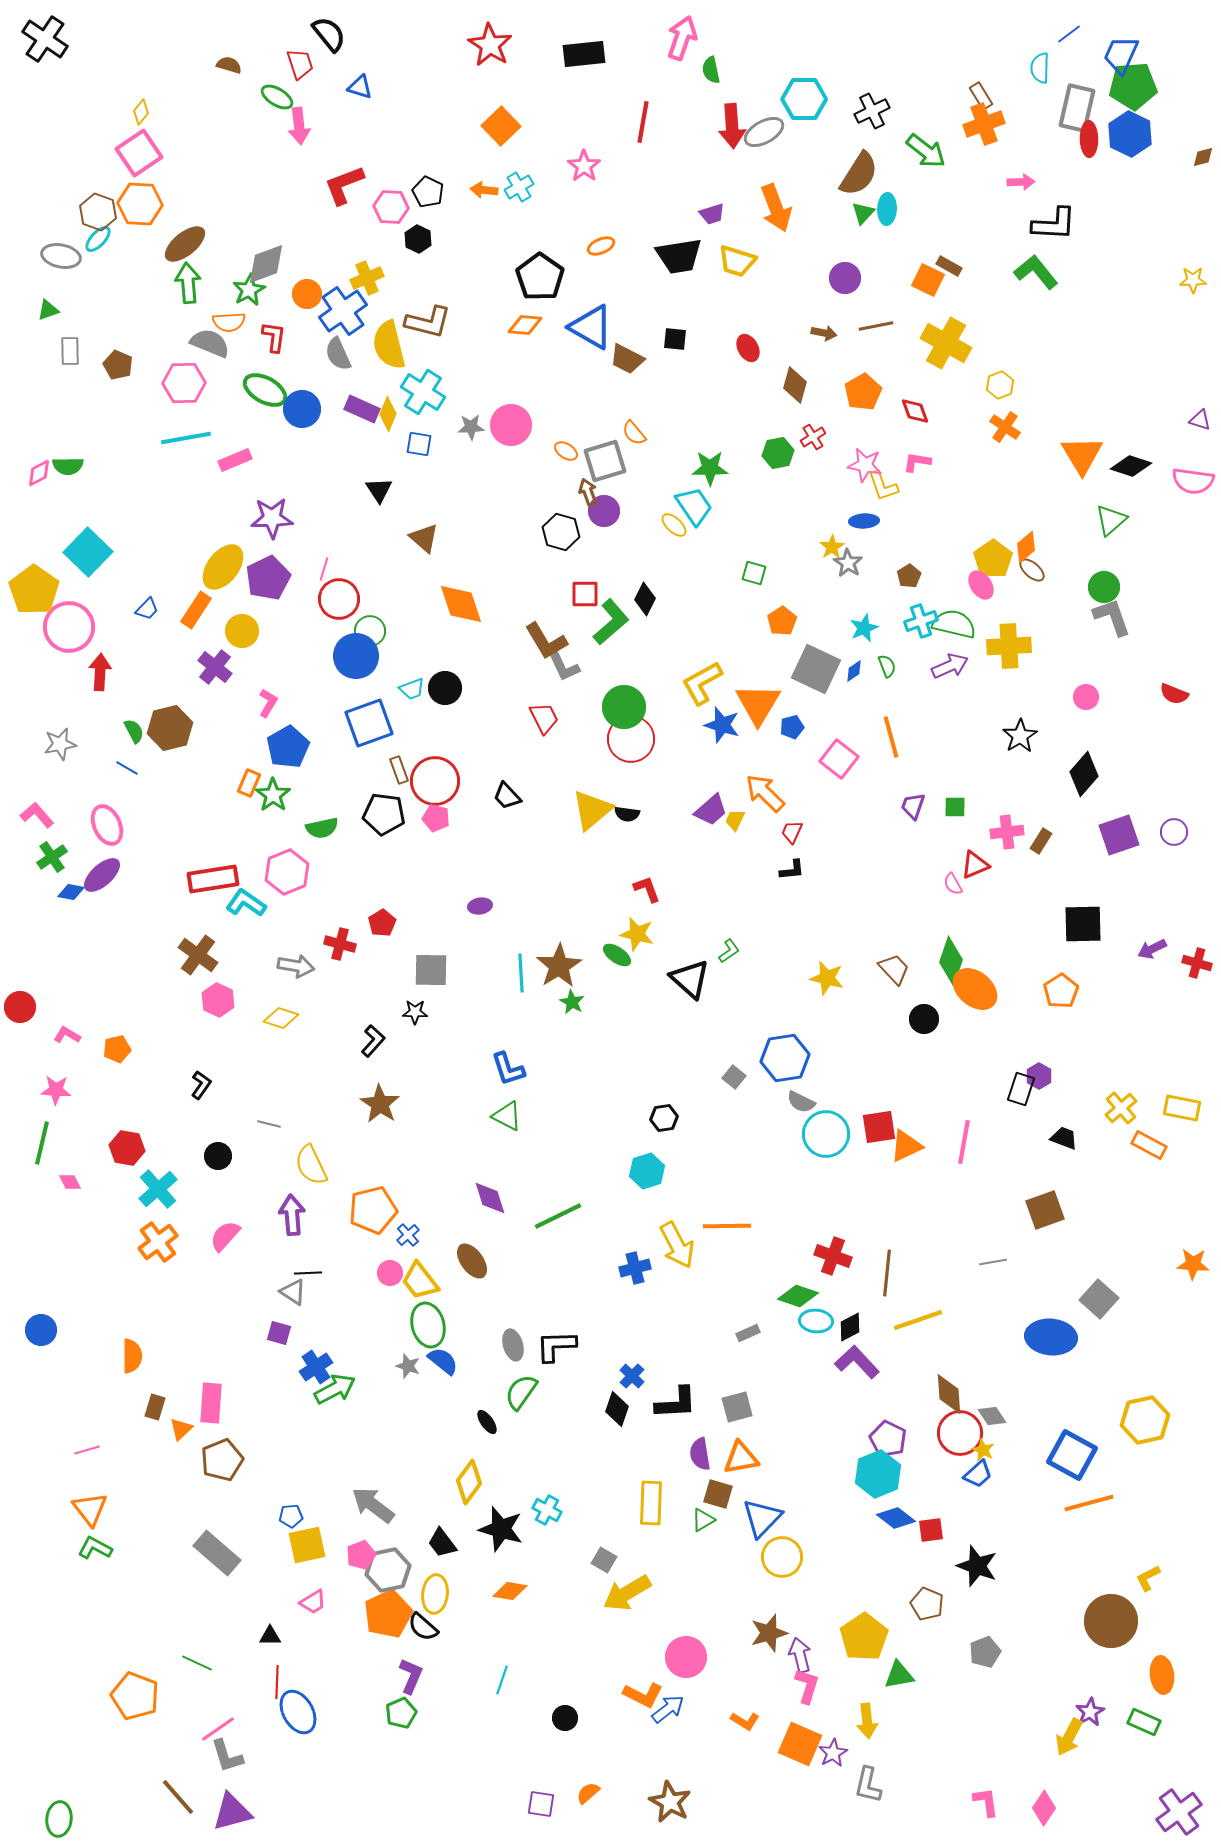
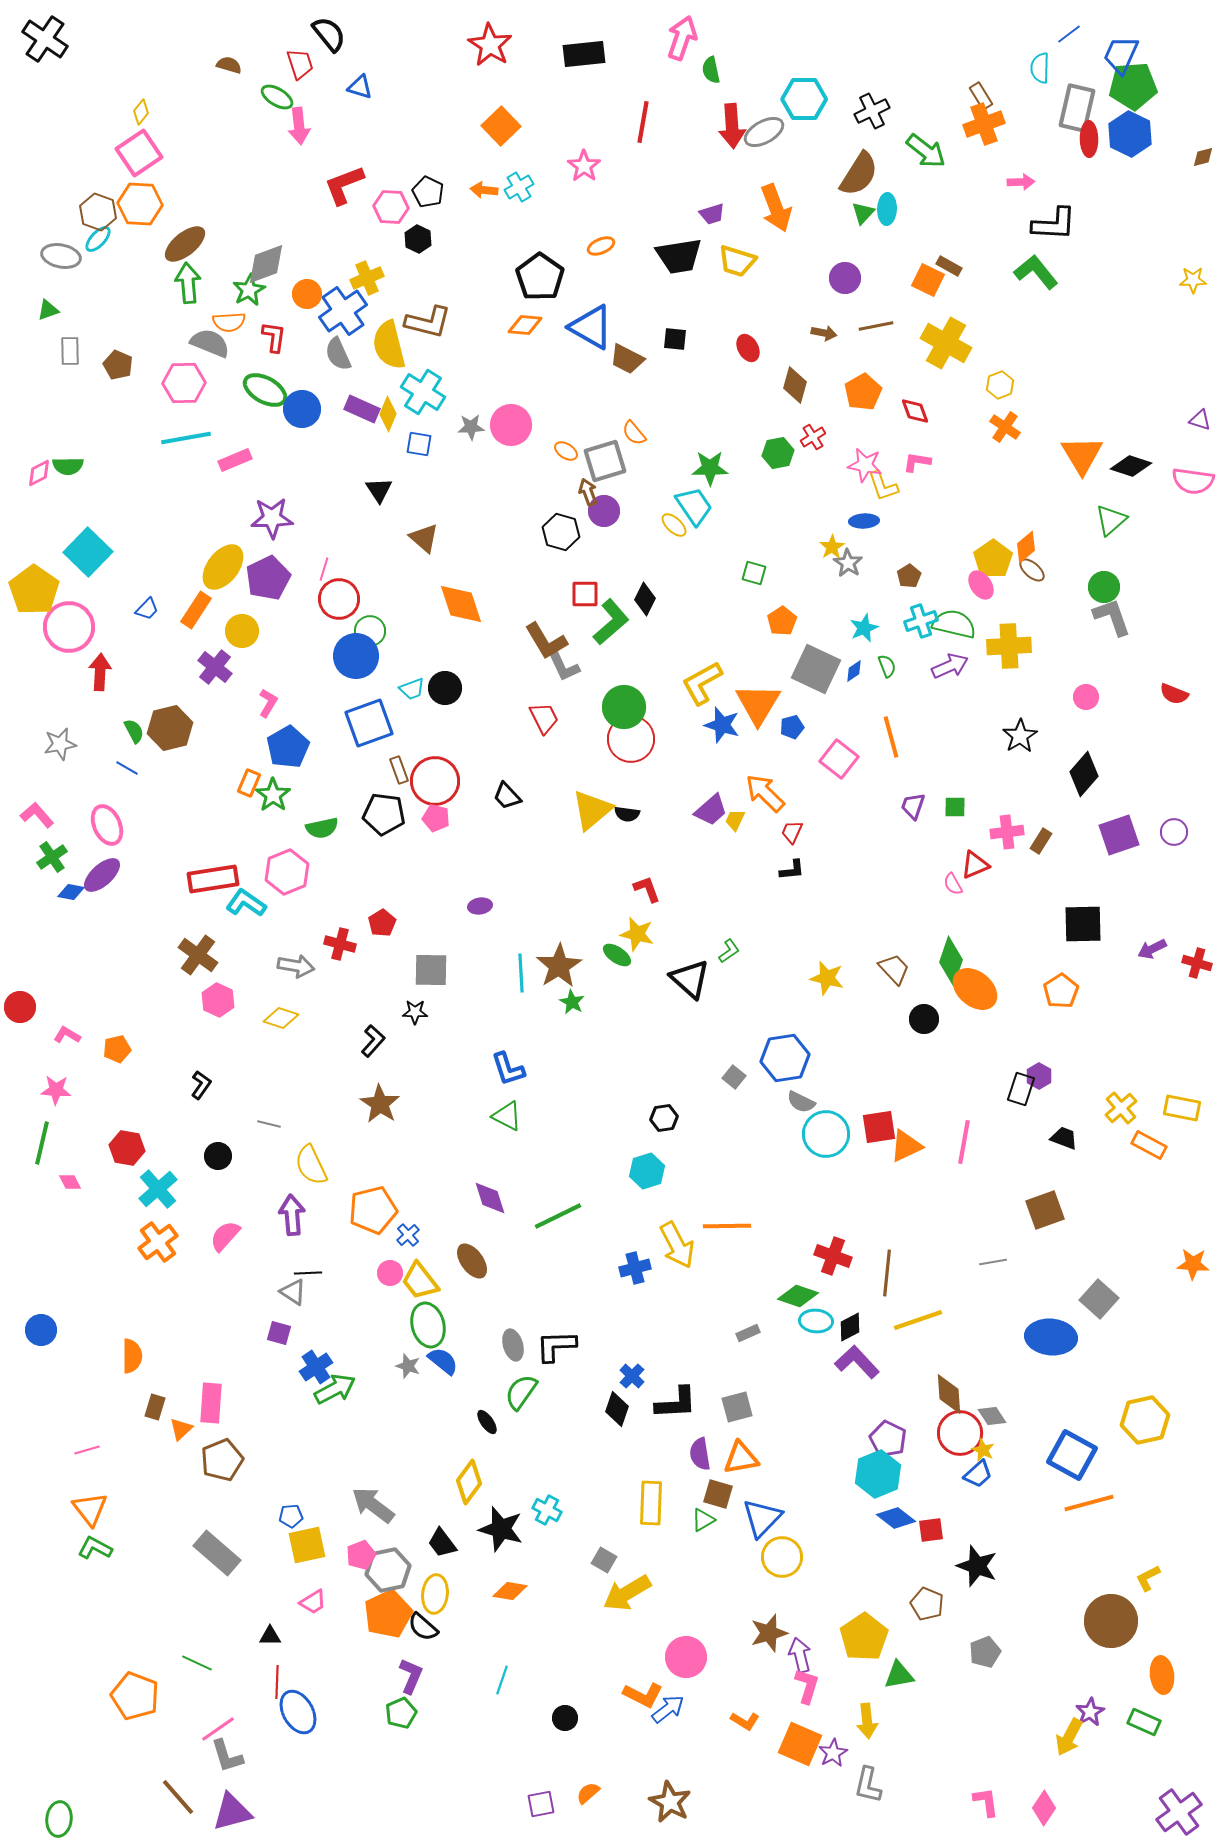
purple square at (541, 1804): rotated 20 degrees counterclockwise
